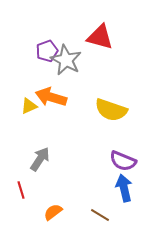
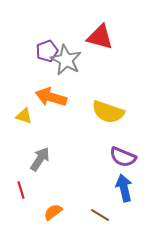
yellow triangle: moved 5 px left, 10 px down; rotated 42 degrees clockwise
yellow semicircle: moved 3 px left, 2 px down
purple semicircle: moved 4 px up
